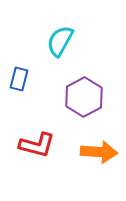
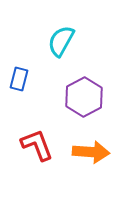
cyan semicircle: moved 1 px right
red L-shape: rotated 126 degrees counterclockwise
orange arrow: moved 8 px left
